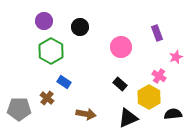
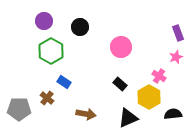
purple rectangle: moved 21 px right
